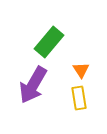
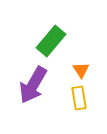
green rectangle: moved 2 px right, 1 px up
